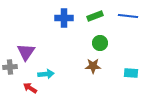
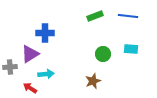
blue cross: moved 19 px left, 15 px down
green circle: moved 3 px right, 11 px down
purple triangle: moved 4 px right, 2 px down; rotated 24 degrees clockwise
brown star: moved 15 px down; rotated 21 degrees counterclockwise
cyan rectangle: moved 24 px up
